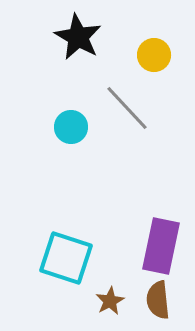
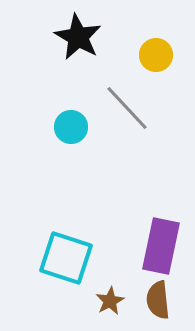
yellow circle: moved 2 px right
